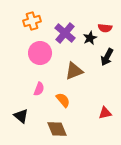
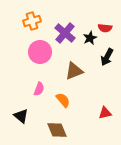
pink circle: moved 1 px up
brown diamond: moved 1 px down
